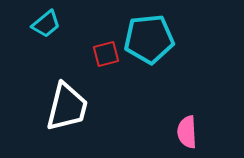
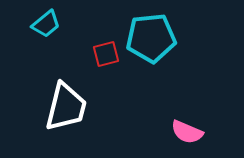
cyan pentagon: moved 2 px right, 1 px up
white trapezoid: moved 1 px left
pink semicircle: rotated 64 degrees counterclockwise
